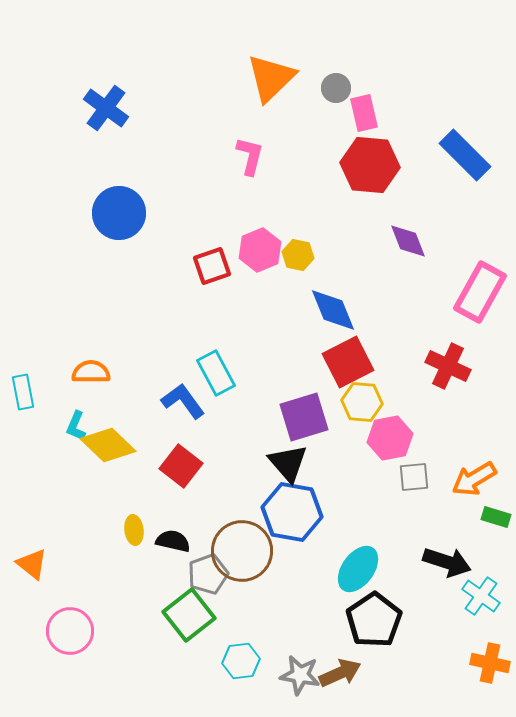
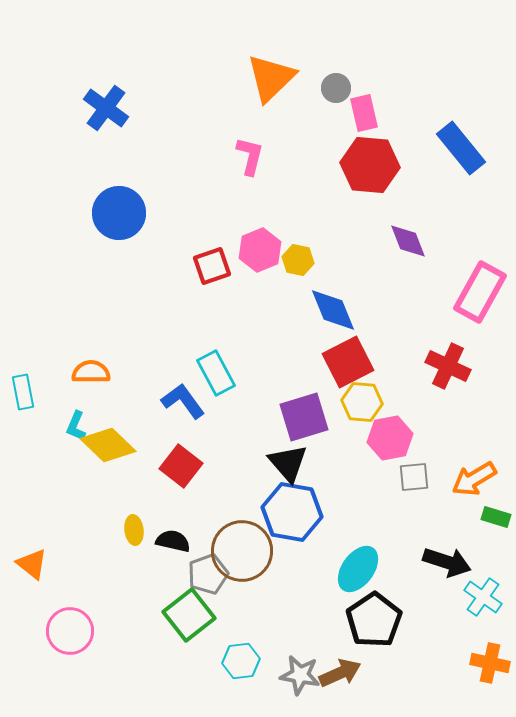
blue rectangle at (465, 155): moved 4 px left, 7 px up; rotated 6 degrees clockwise
yellow hexagon at (298, 255): moved 5 px down
cyan cross at (481, 596): moved 2 px right, 1 px down
